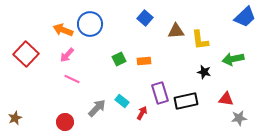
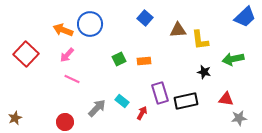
brown triangle: moved 2 px right, 1 px up
